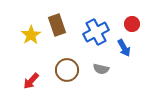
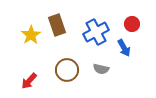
red arrow: moved 2 px left
